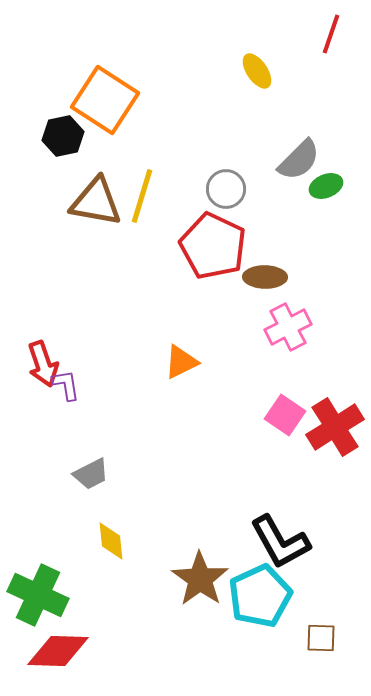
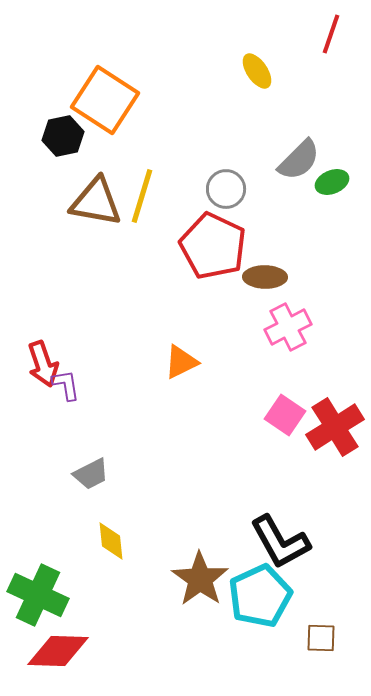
green ellipse: moved 6 px right, 4 px up
